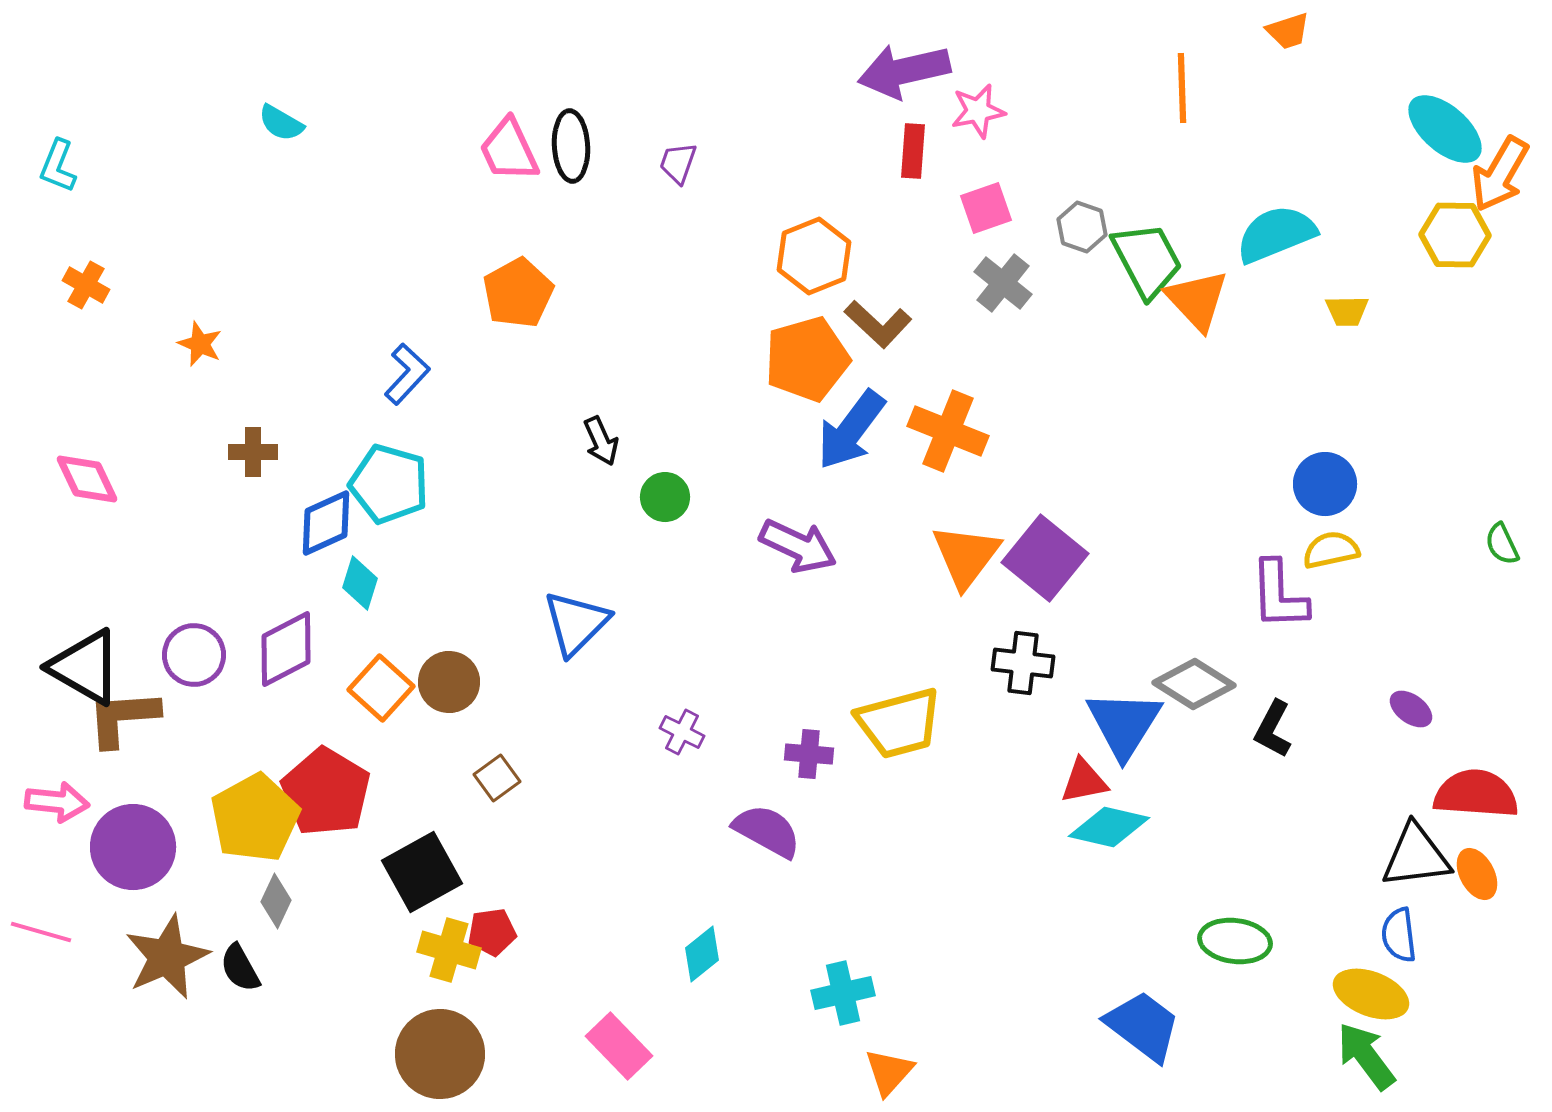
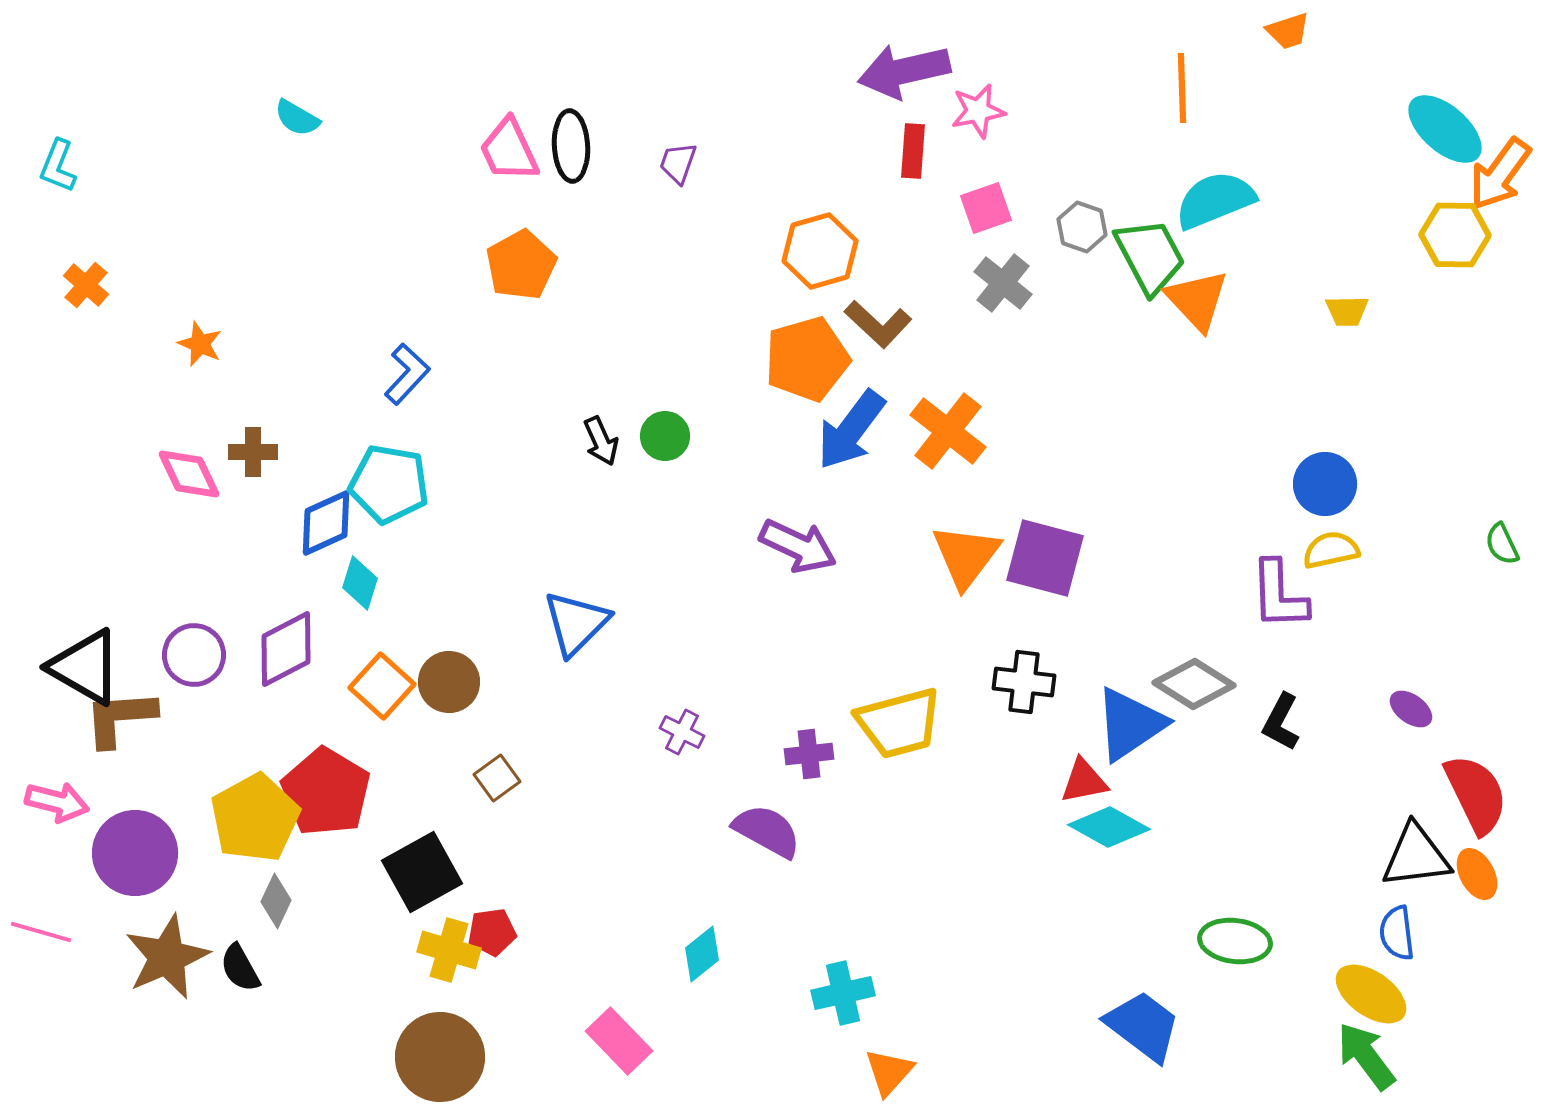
cyan semicircle at (281, 123): moved 16 px right, 5 px up
orange arrow at (1500, 174): rotated 6 degrees clockwise
cyan semicircle at (1276, 234): moved 61 px left, 34 px up
orange hexagon at (814, 256): moved 6 px right, 5 px up; rotated 6 degrees clockwise
green trapezoid at (1147, 260): moved 3 px right, 4 px up
orange cross at (86, 285): rotated 12 degrees clockwise
orange pentagon at (518, 293): moved 3 px right, 28 px up
orange cross at (948, 431): rotated 16 degrees clockwise
pink diamond at (87, 479): moved 102 px right, 5 px up
cyan pentagon at (389, 484): rotated 6 degrees counterclockwise
green circle at (665, 497): moved 61 px up
purple square at (1045, 558): rotated 24 degrees counterclockwise
black cross at (1023, 663): moved 1 px right, 19 px down
orange square at (381, 688): moved 1 px right, 2 px up
brown L-shape at (123, 718): moved 3 px left
blue triangle at (1124, 724): moved 6 px right; rotated 24 degrees clockwise
black L-shape at (1273, 729): moved 8 px right, 7 px up
purple cross at (809, 754): rotated 12 degrees counterclockwise
red semicircle at (1476, 794): rotated 60 degrees clockwise
pink arrow at (57, 802): rotated 8 degrees clockwise
cyan diamond at (1109, 827): rotated 16 degrees clockwise
purple circle at (133, 847): moved 2 px right, 6 px down
blue semicircle at (1399, 935): moved 2 px left, 2 px up
yellow ellipse at (1371, 994): rotated 14 degrees clockwise
pink rectangle at (619, 1046): moved 5 px up
brown circle at (440, 1054): moved 3 px down
